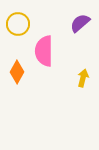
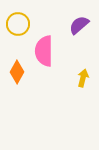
purple semicircle: moved 1 px left, 2 px down
